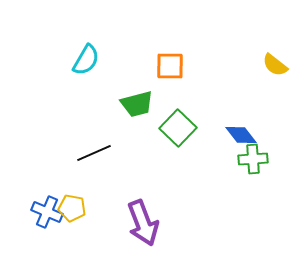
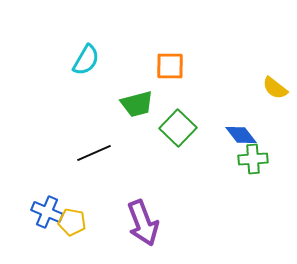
yellow semicircle: moved 23 px down
yellow pentagon: moved 14 px down
